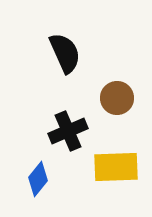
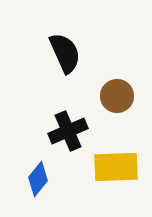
brown circle: moved 2 px up
